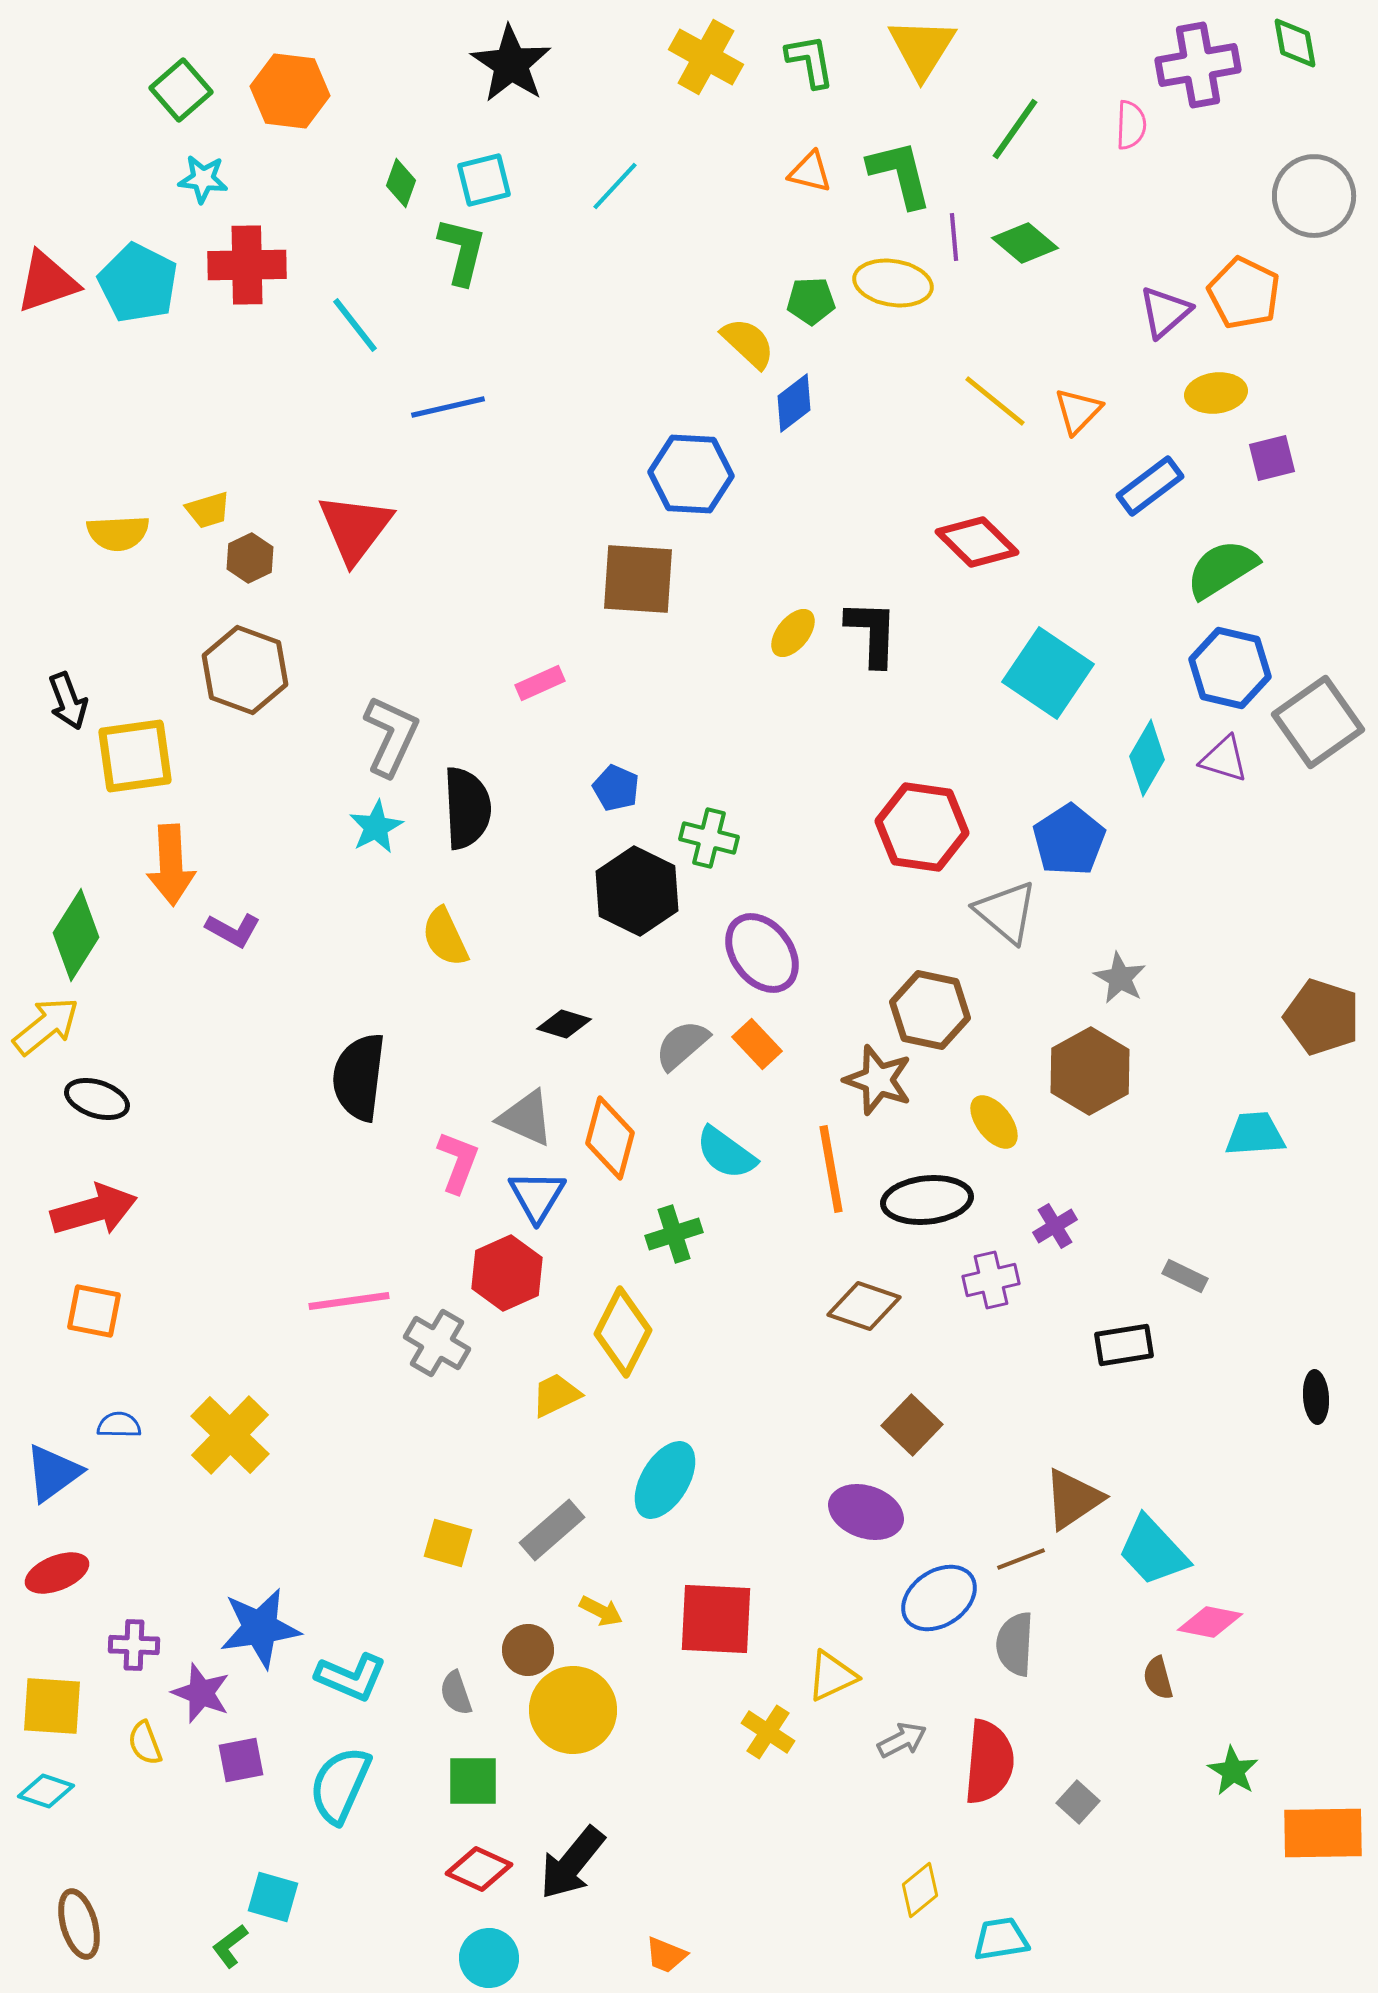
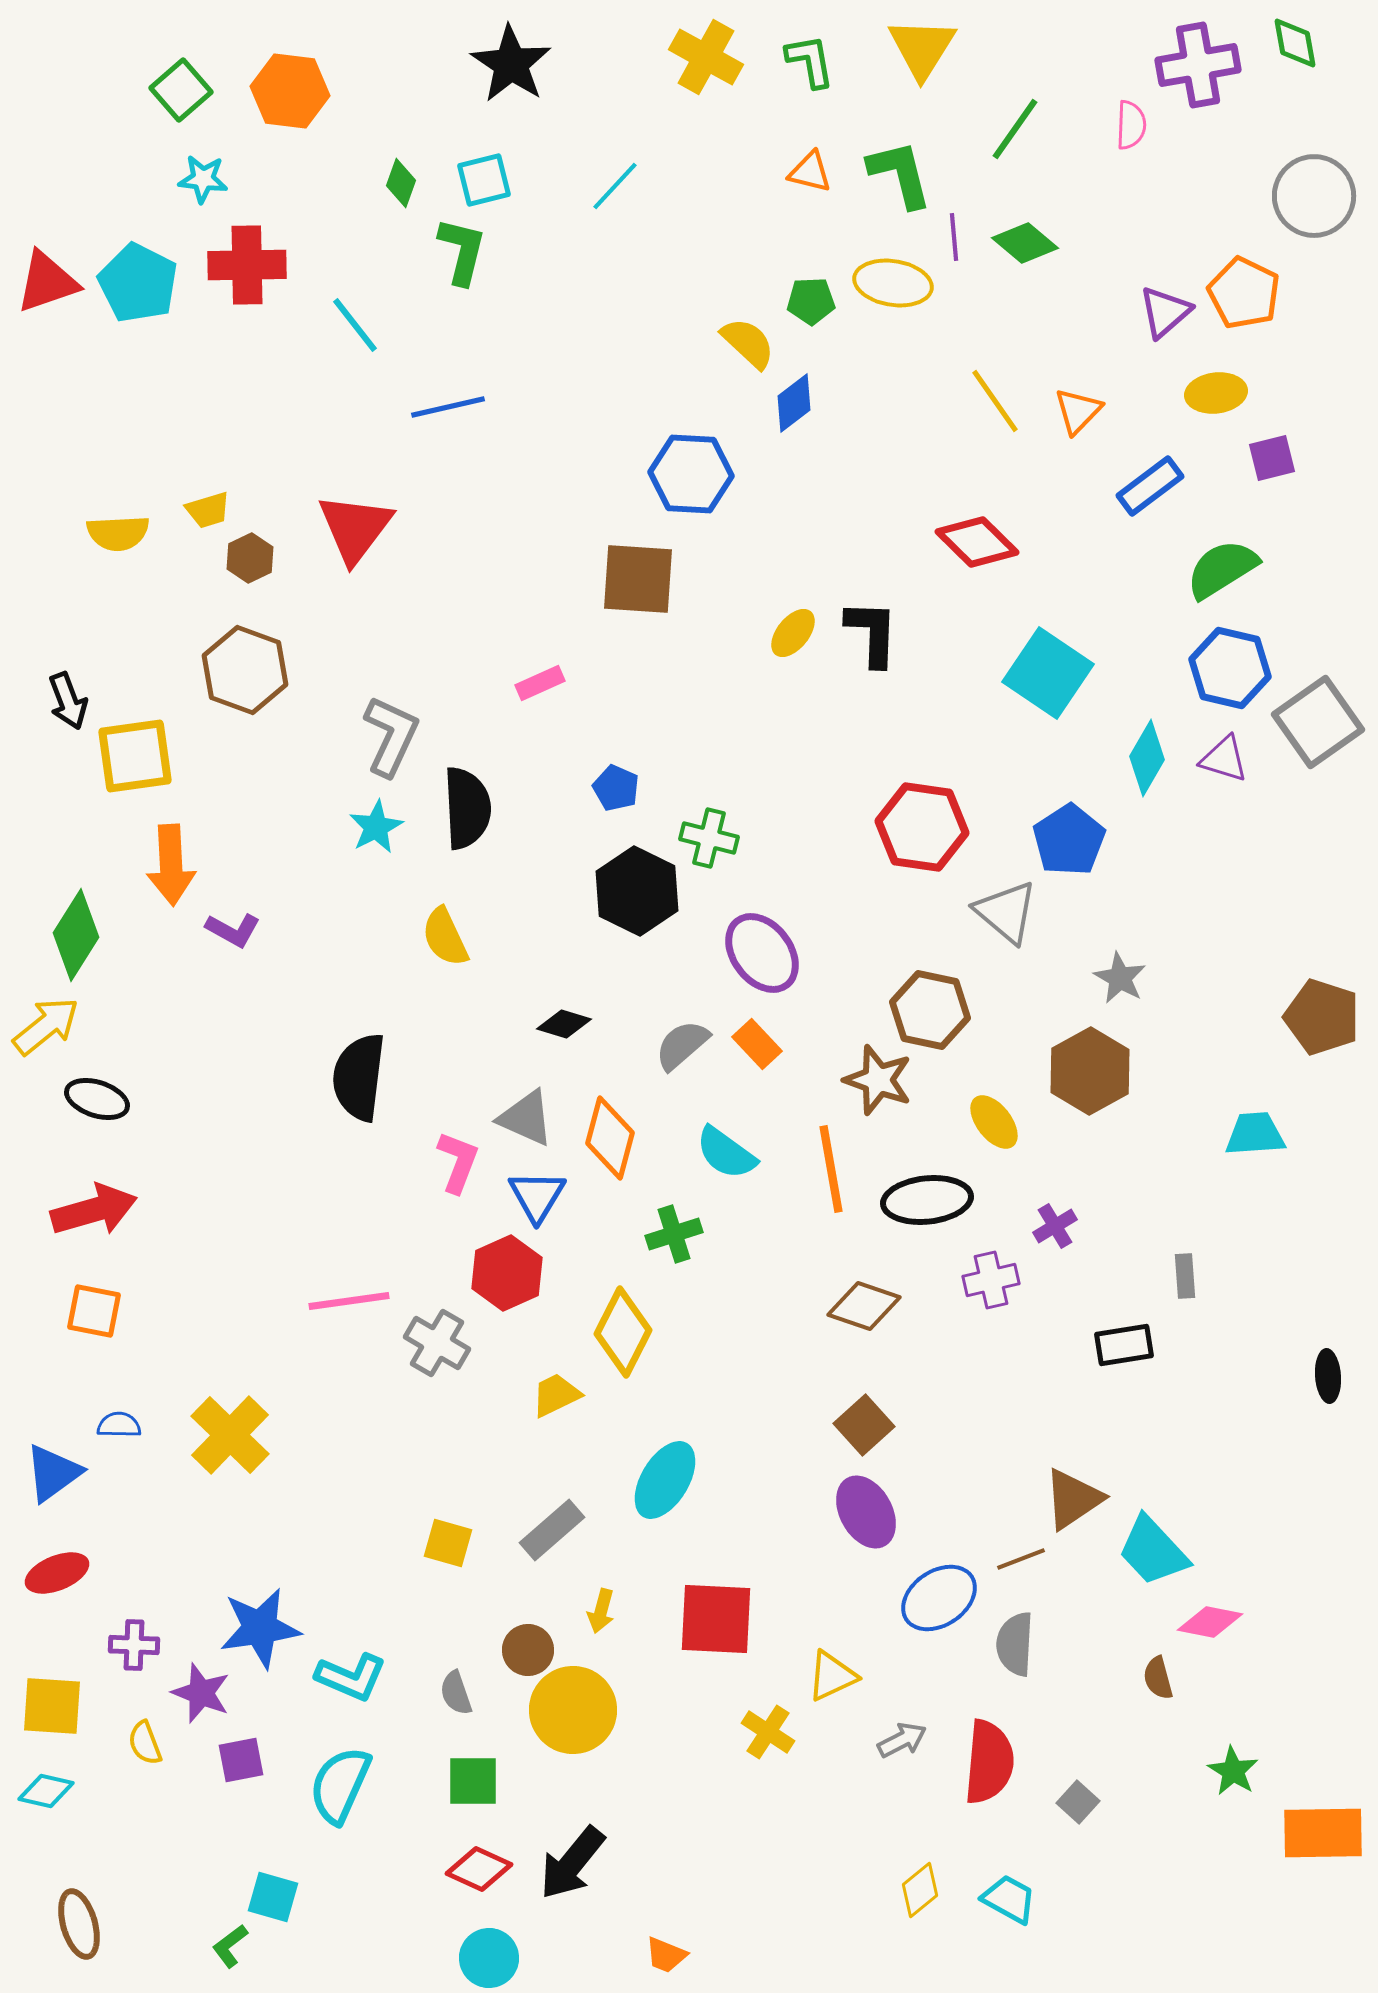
yellow line at (995, 401): rotated 16 degrees clockwise
gray rectangle at (1185, 1276): rotated 60 degrees clockwise
black ellipse at (1316, 1397): moved 12 px right, 21 px up
brown square at (912, 1425): moved 48 px left; rotated 4 degrees clockwise
purple ellipse at (866, 1512): rotated 42 degrees clockwise
yellow arrow at (601, 1611): rotated 78 degrees clockwise
cyan diamond at (46, 1791): rotated 6 degrees counterclockwise
cyan trapezoid at (1001, 1939): moved 8 px right, 40 px up; rotated 38 degrees clockwise
